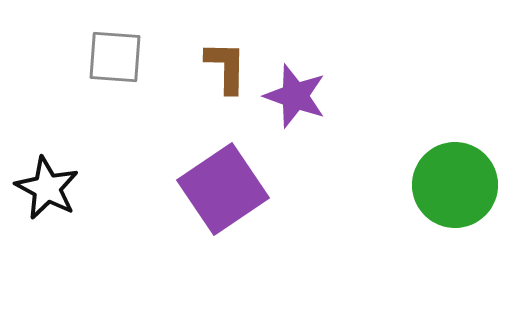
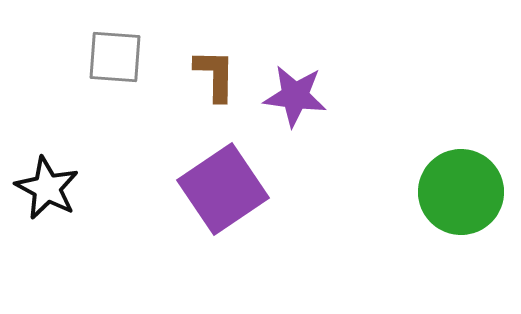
brown L-shape: moved 11 px left, 8 px down
purple star: rotated 12 degrees counterclockwise
green circle: moved 6 px right, 7 px down
